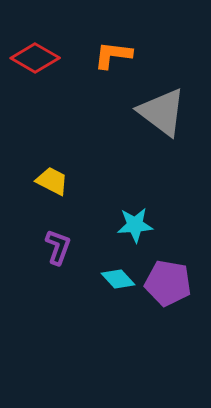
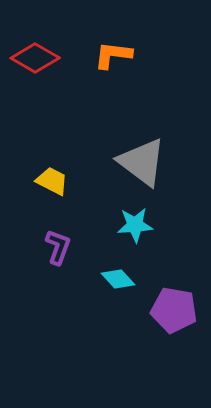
gray triangle: moved 20 px left, 50 px down
purple pentagon: moved 6 px right, 27 px down
